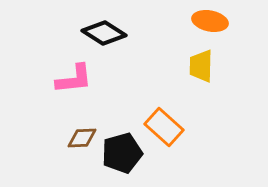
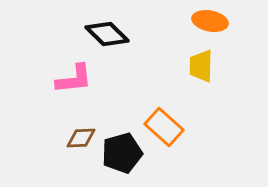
black diamond: moved 3 px right, 1 px down; rotated 12 degrees clockwise
brown diamond: moved 1 px left
